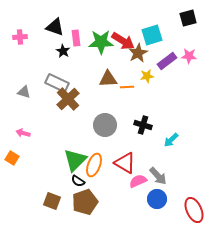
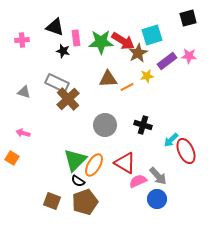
pink cross: moved 2 px right, 3 px down
black star: rotated 16 degrees counterclockwise
orange line: rotated 24 degrees counterclockwise
orange ellipse: rotated 10 degrees clockwise
red ellipse: moved 8 px left, 59 px up
